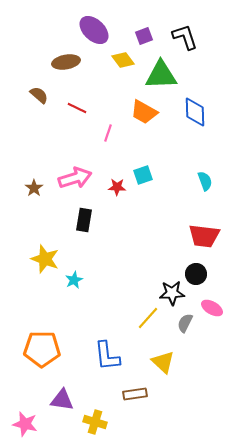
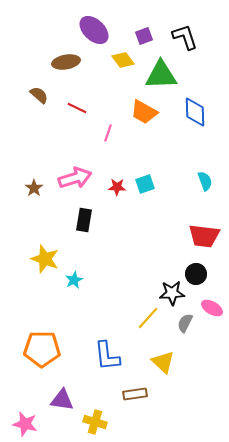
cyan square: moved 2 px right, 9 px down
